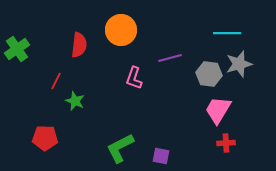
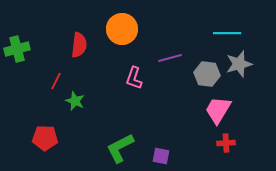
orange circle: moved 1 px right, 1 px up
green cross: rotated 20 degrees clockwise
gray hexagon: moved 2 px left
